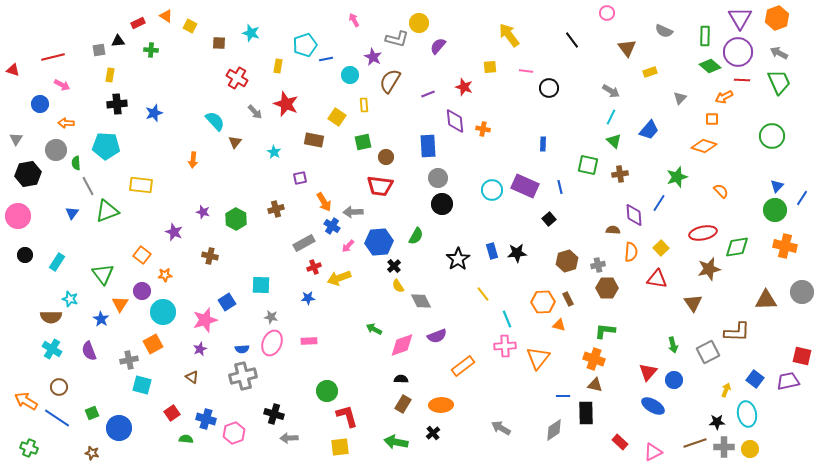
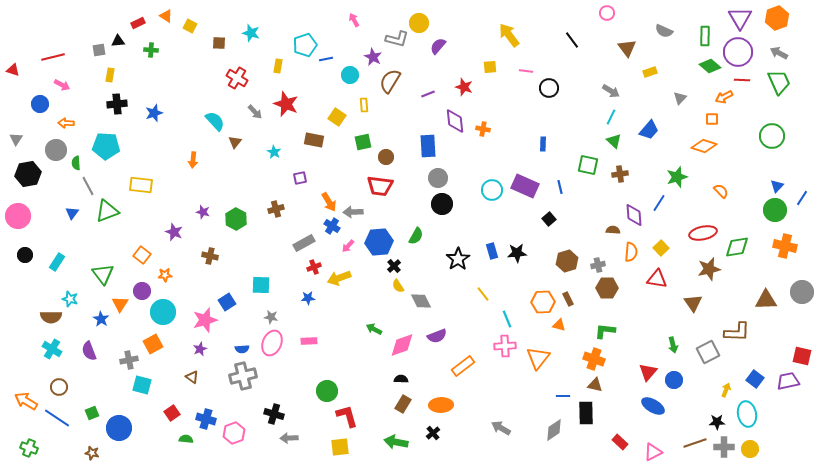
orange arrow at (324, 202): moved 5 px right
